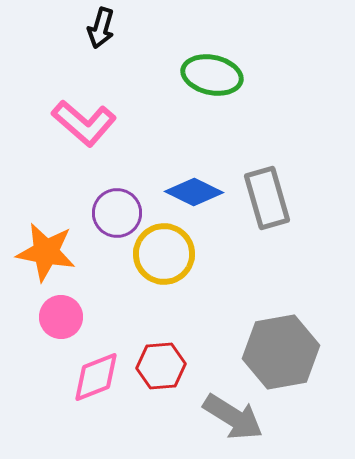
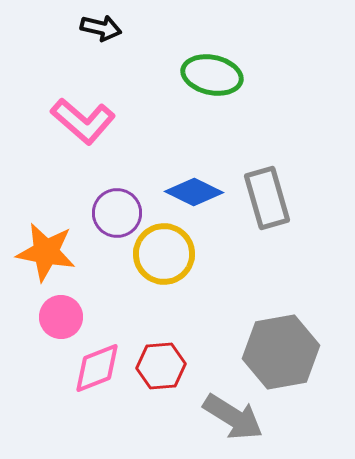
black arrow: rotated 93 degrees counterclockwise
pink L-shape: moved 1 px left, 2 px up
pink diamond: moved 1 px right, 9 px up
